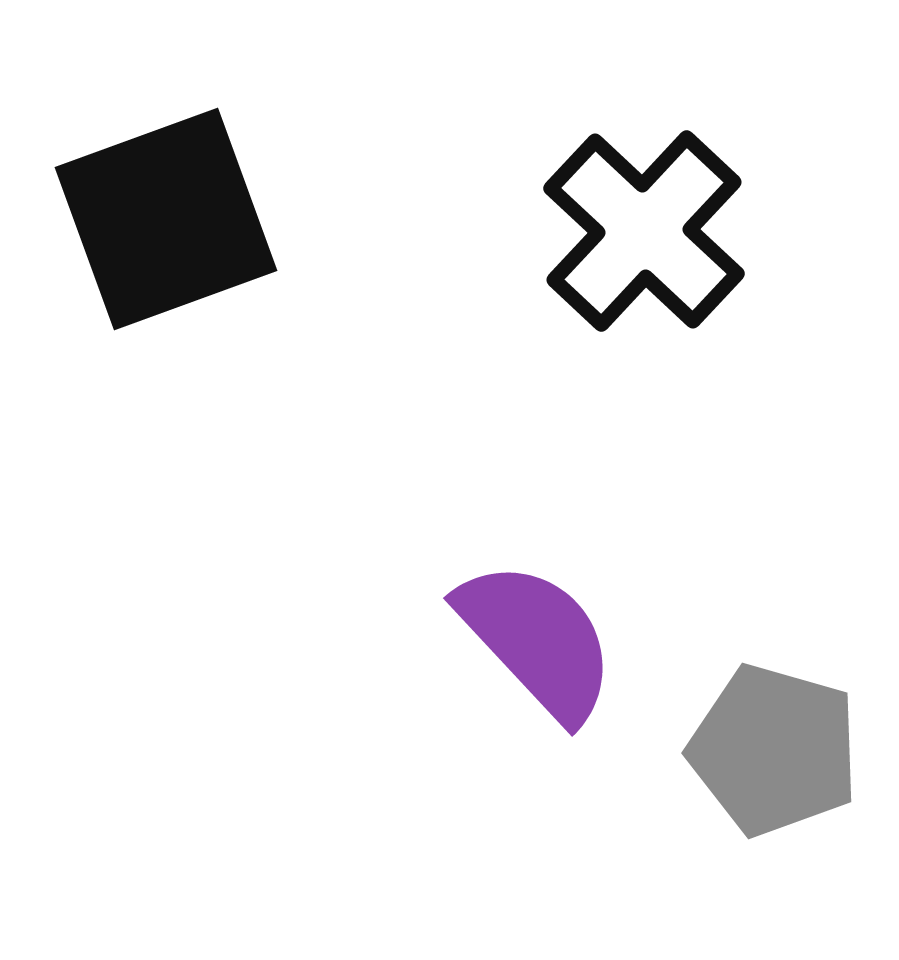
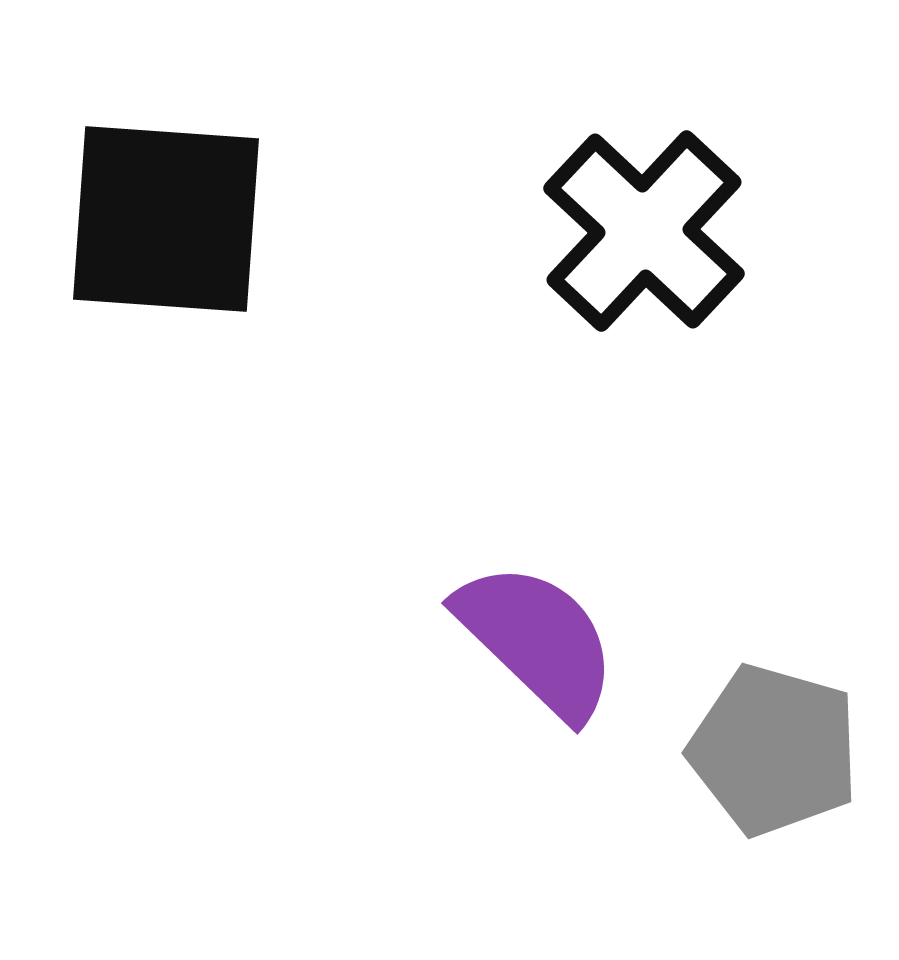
black square: rotated 24 degrees clockwise
purple semicircle: rotated 3 degrees counterclockwise
